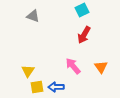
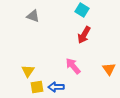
cyan square: rotated 32 degrees counterclockwise
orange triangle: moved 8 px right, 2 px down
